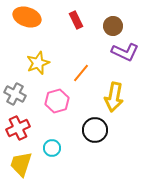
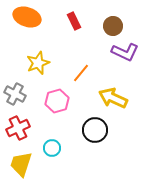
red rectangle: moved 2 px left, 1 px down
yellow arrow: moved 1 px left, 1 px down; rotated 104 degrees clockwise
